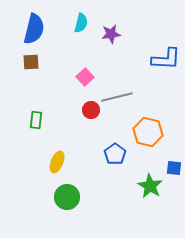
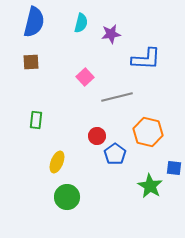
blue semicircle: moved 7 px up
blue L-shape: moved 20 px left
red circle: moved 6 px right, 26 px down
